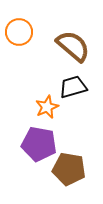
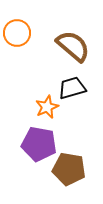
orange circle: moved 2 px left, 1 px down
black trapezoid: moved 1 px left, 1 px down
